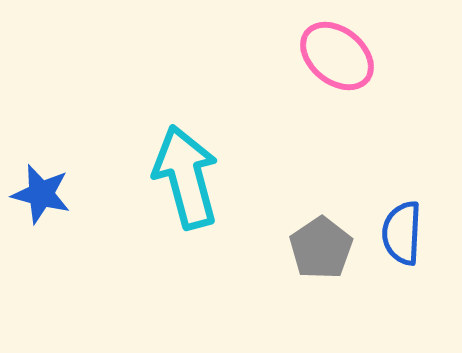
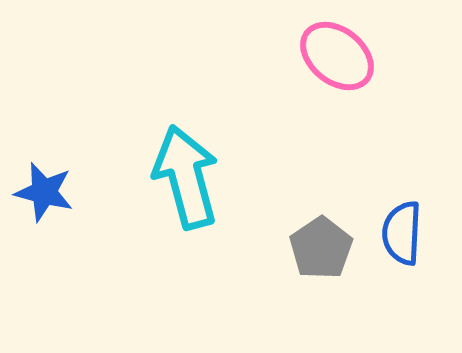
blue star: moved 3 px right, 2 px up
